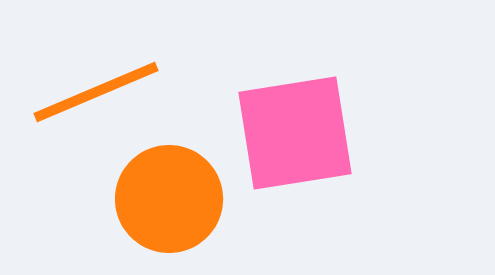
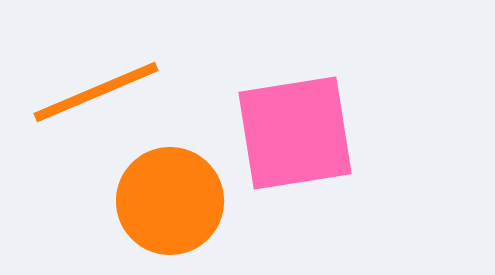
orange circle: moved 1 px right, 2 px down
